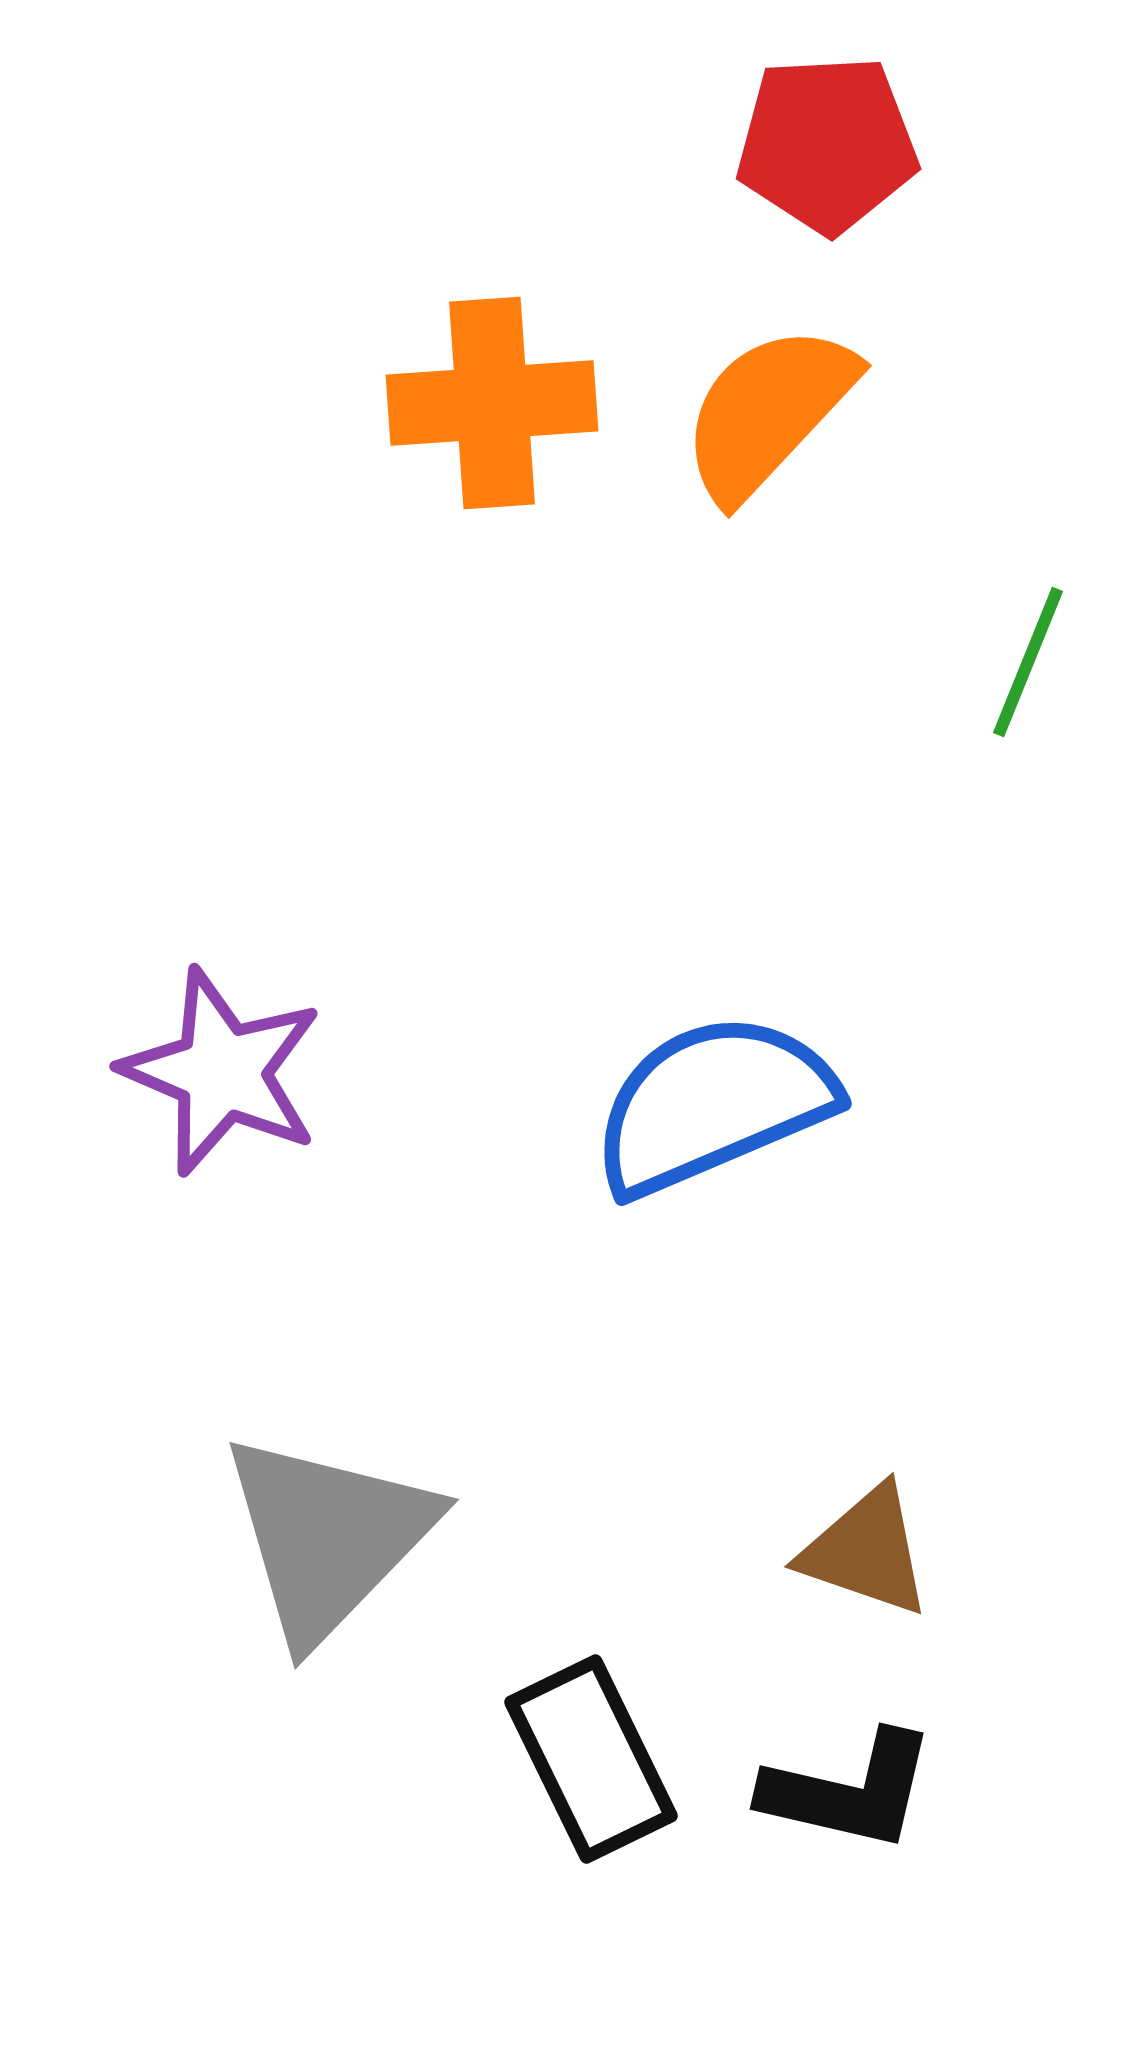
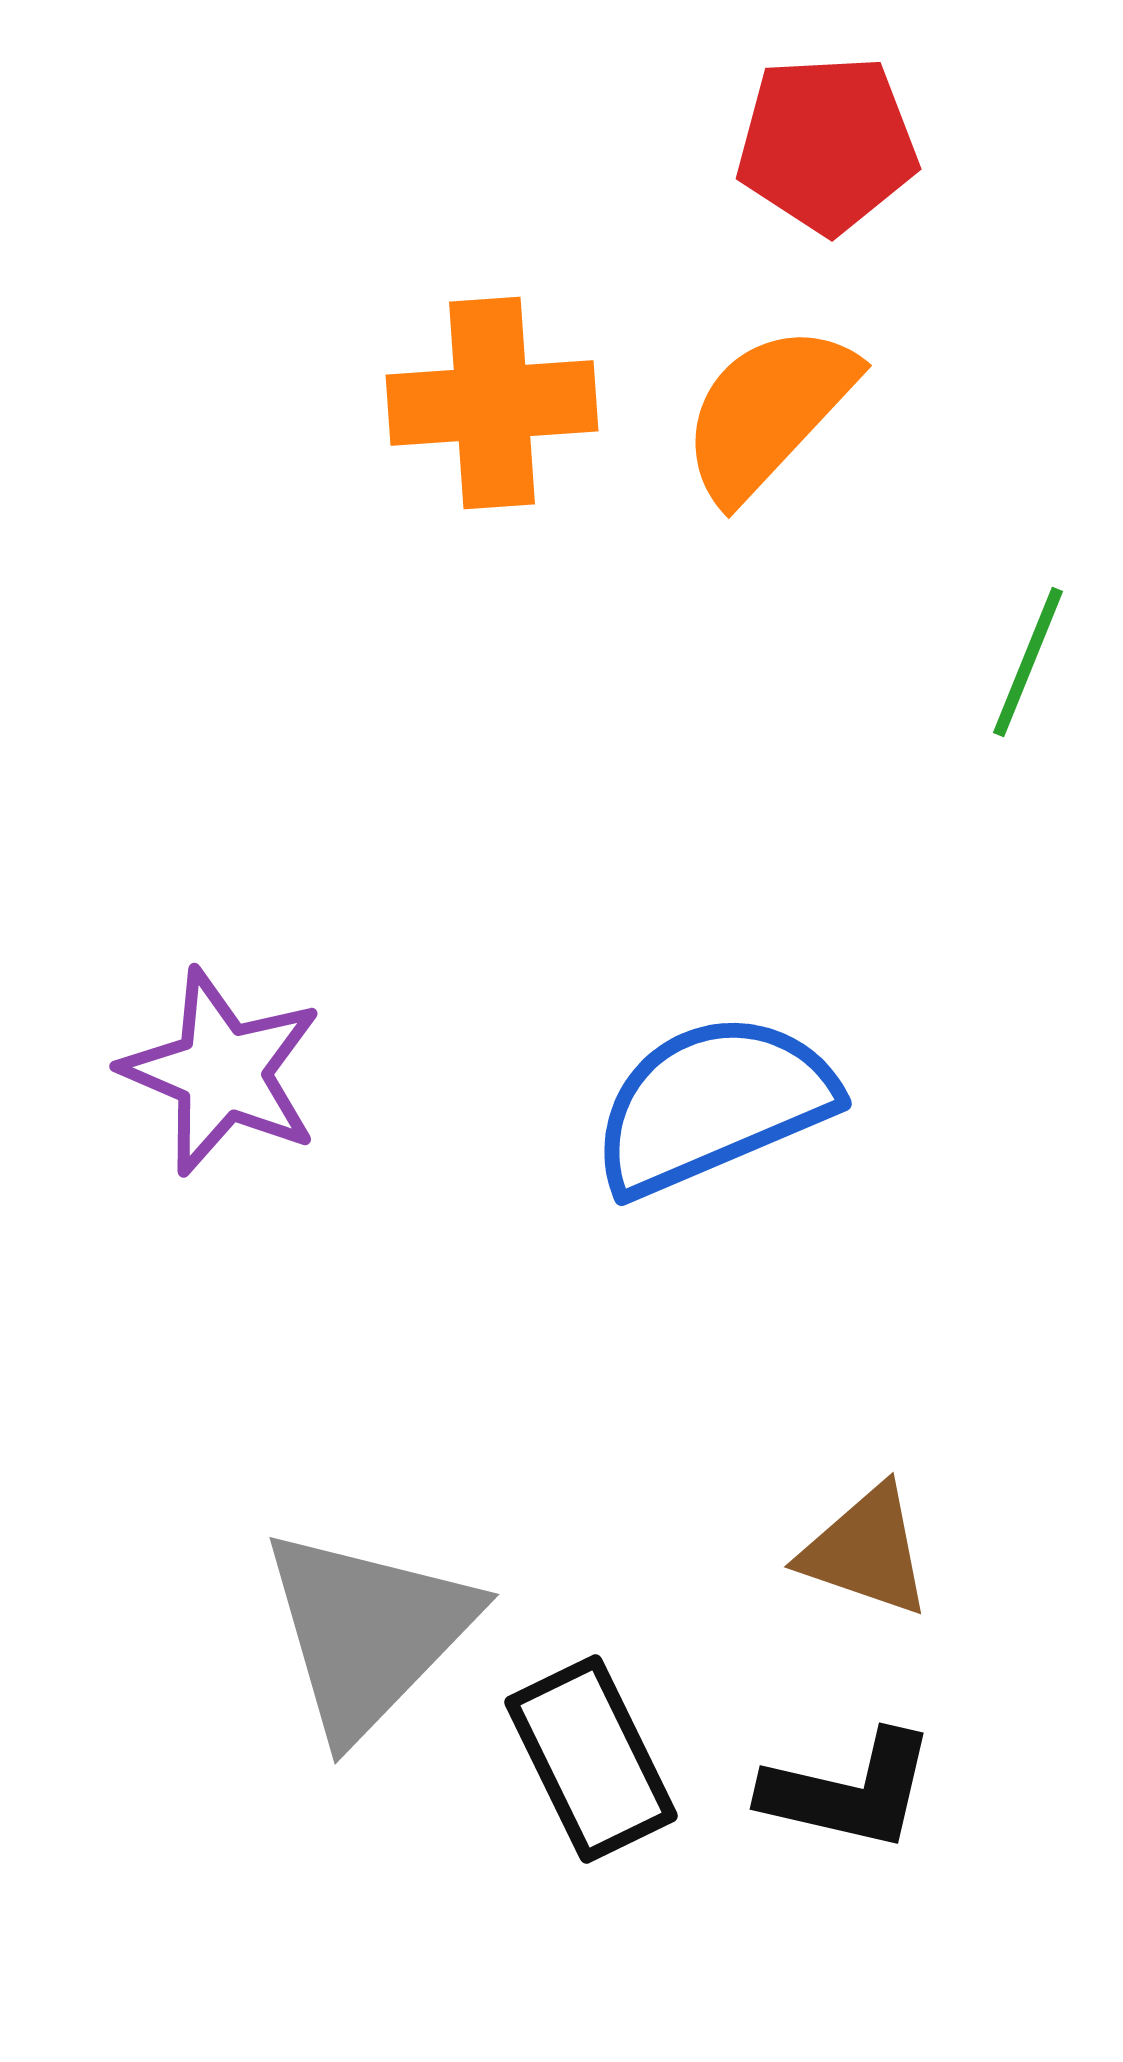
gray triangle: moved 40 px right, 95 px down
